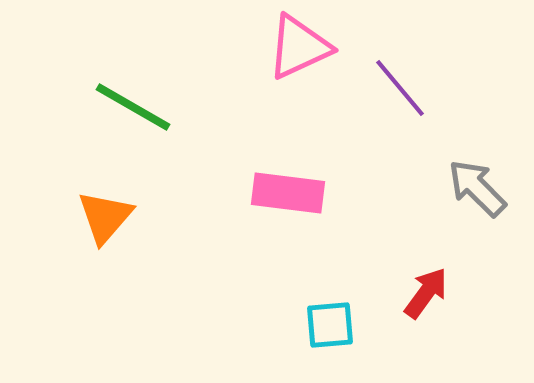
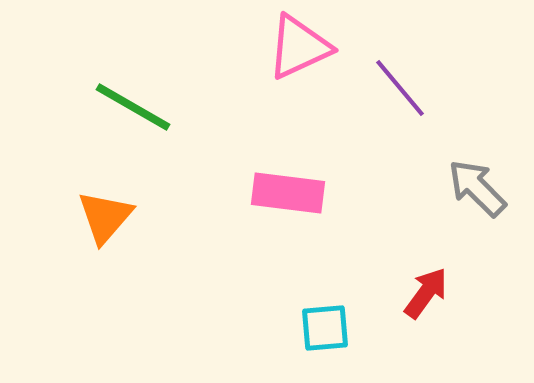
cyan square: moved 5 px left, 3 px down
